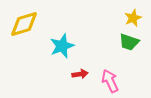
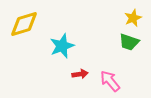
pink arrow: rotated 15 degrees counterclockwise
